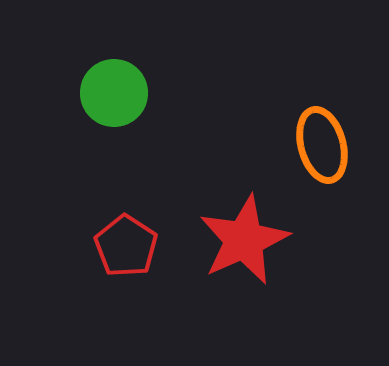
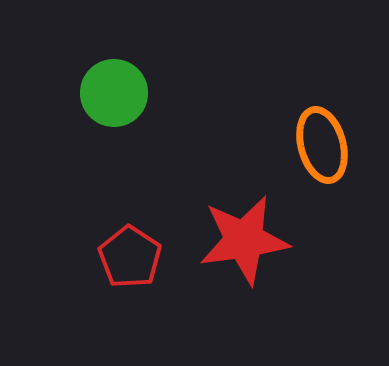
red star: rotated 16 degrees clockwise
red pentagon: moved 4 px right, 11 px down
